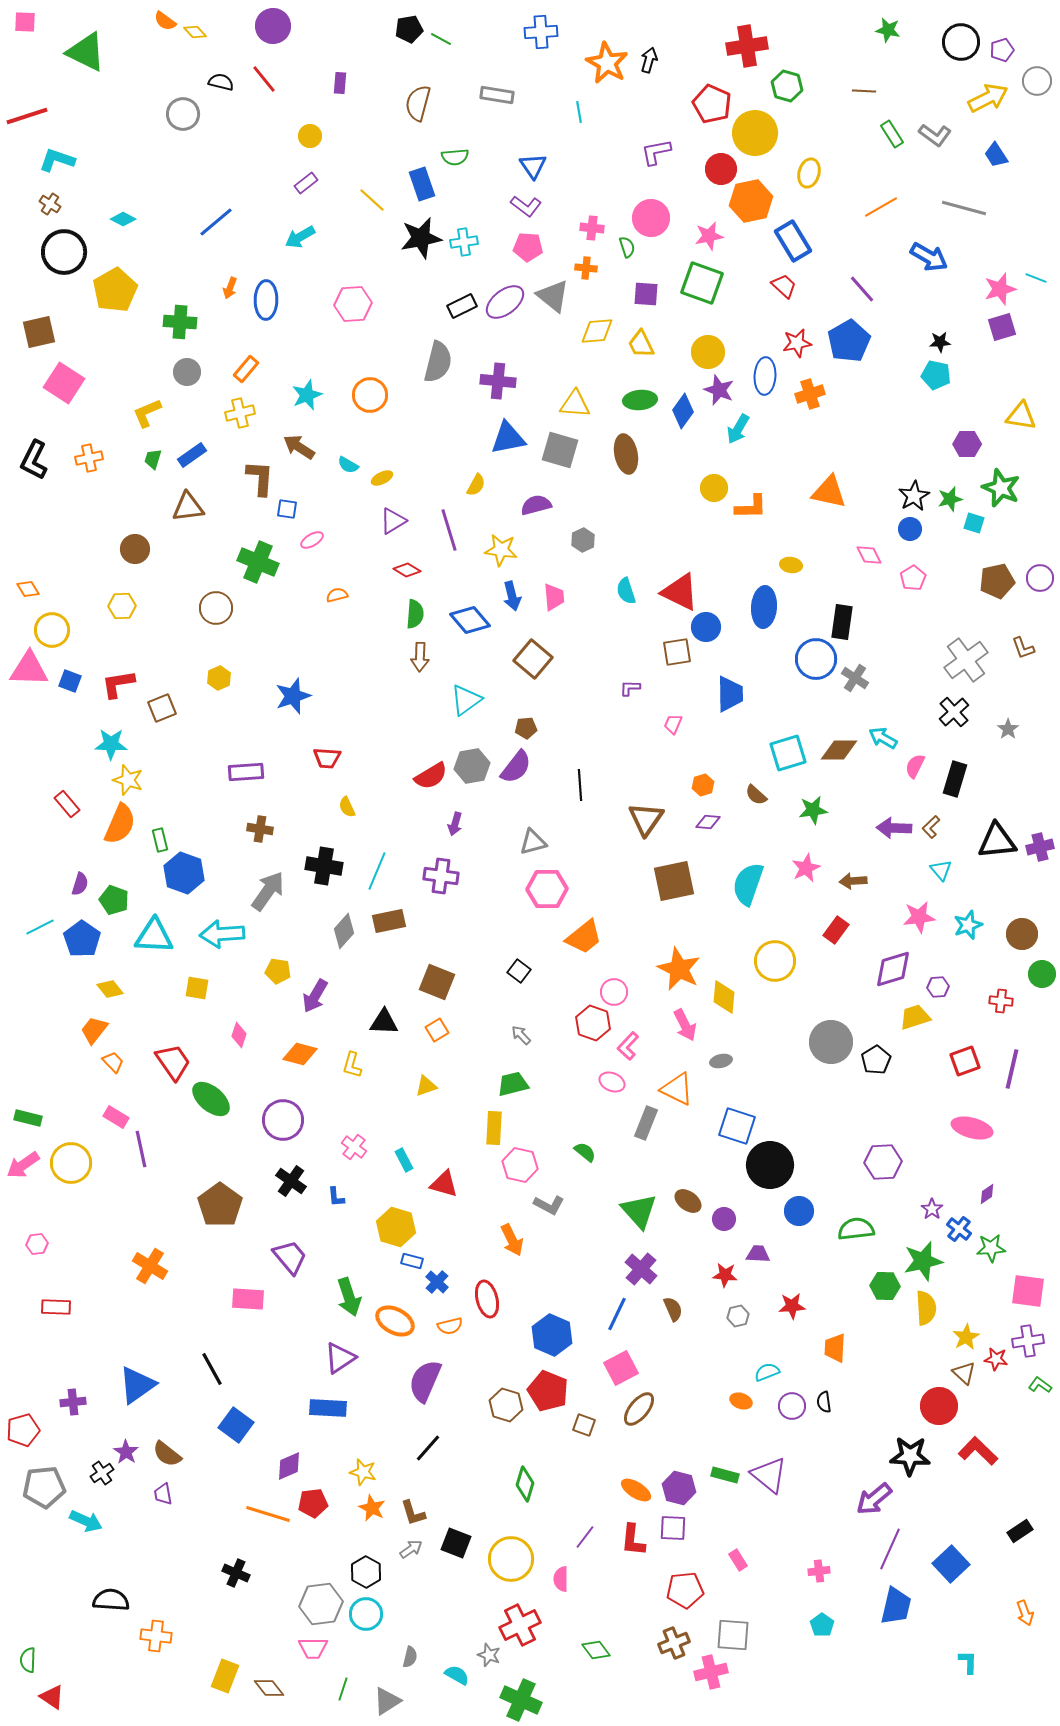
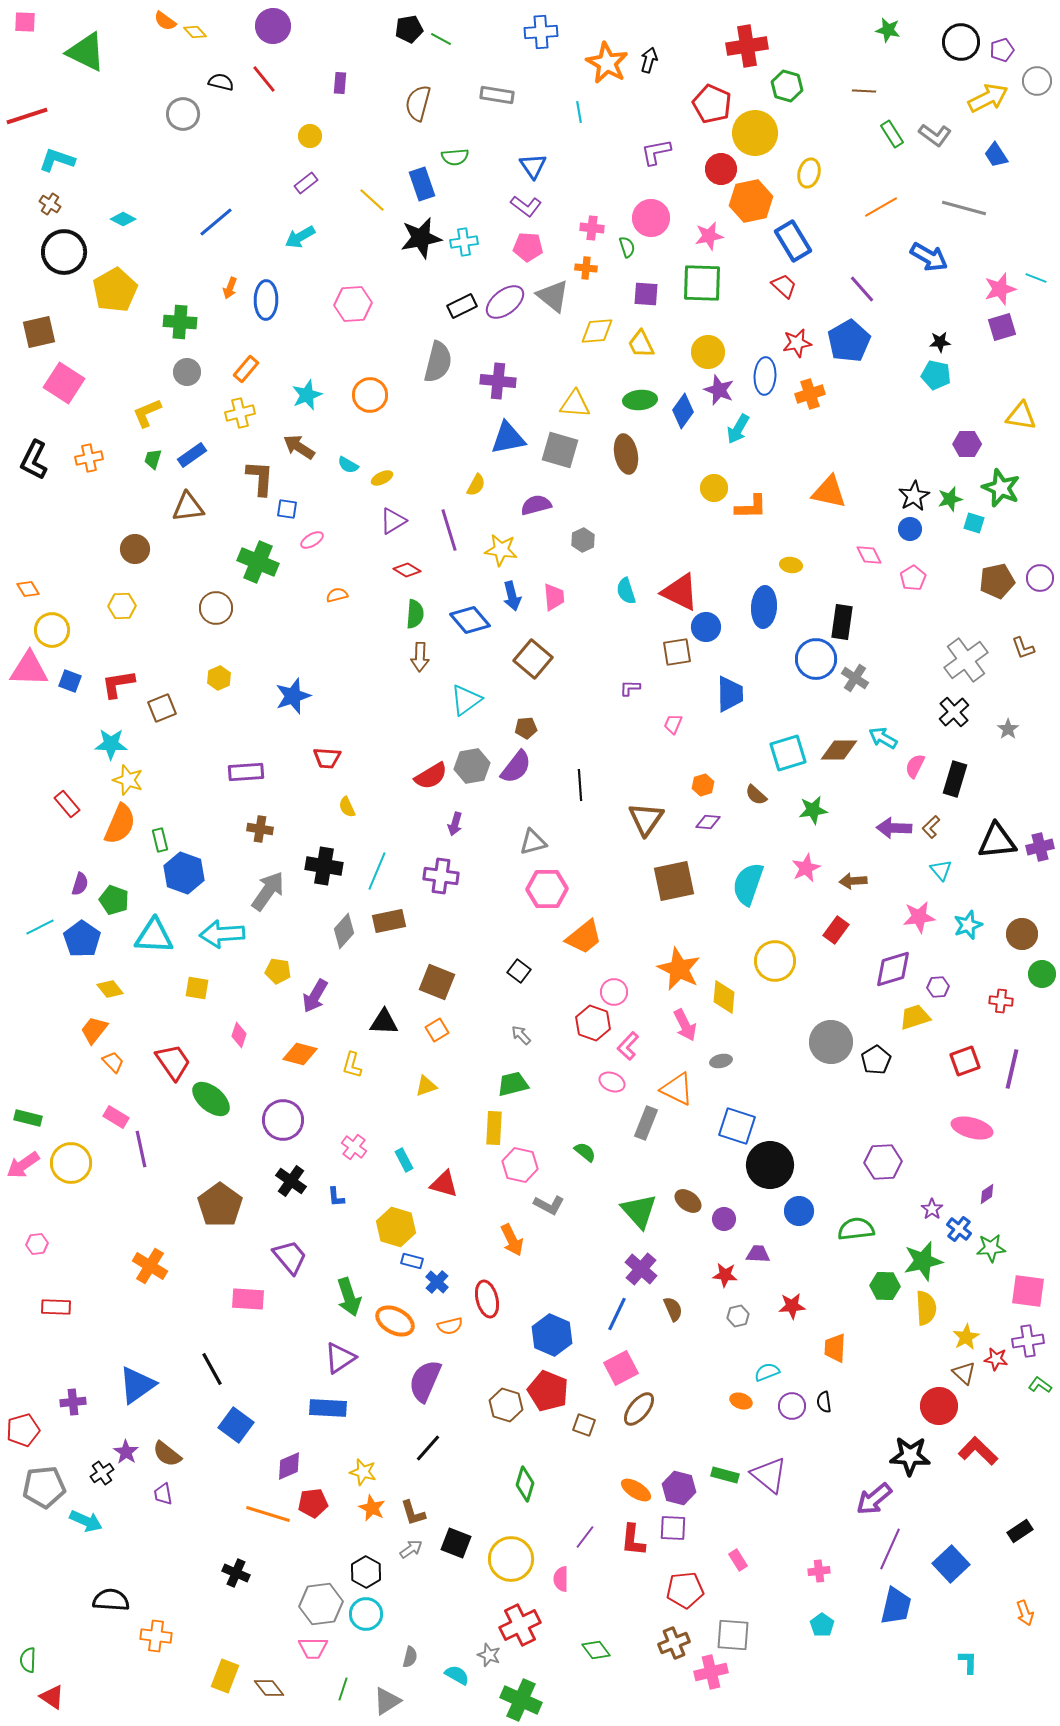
green square at (702, 283): rotated 18 degrees counterclockwise
